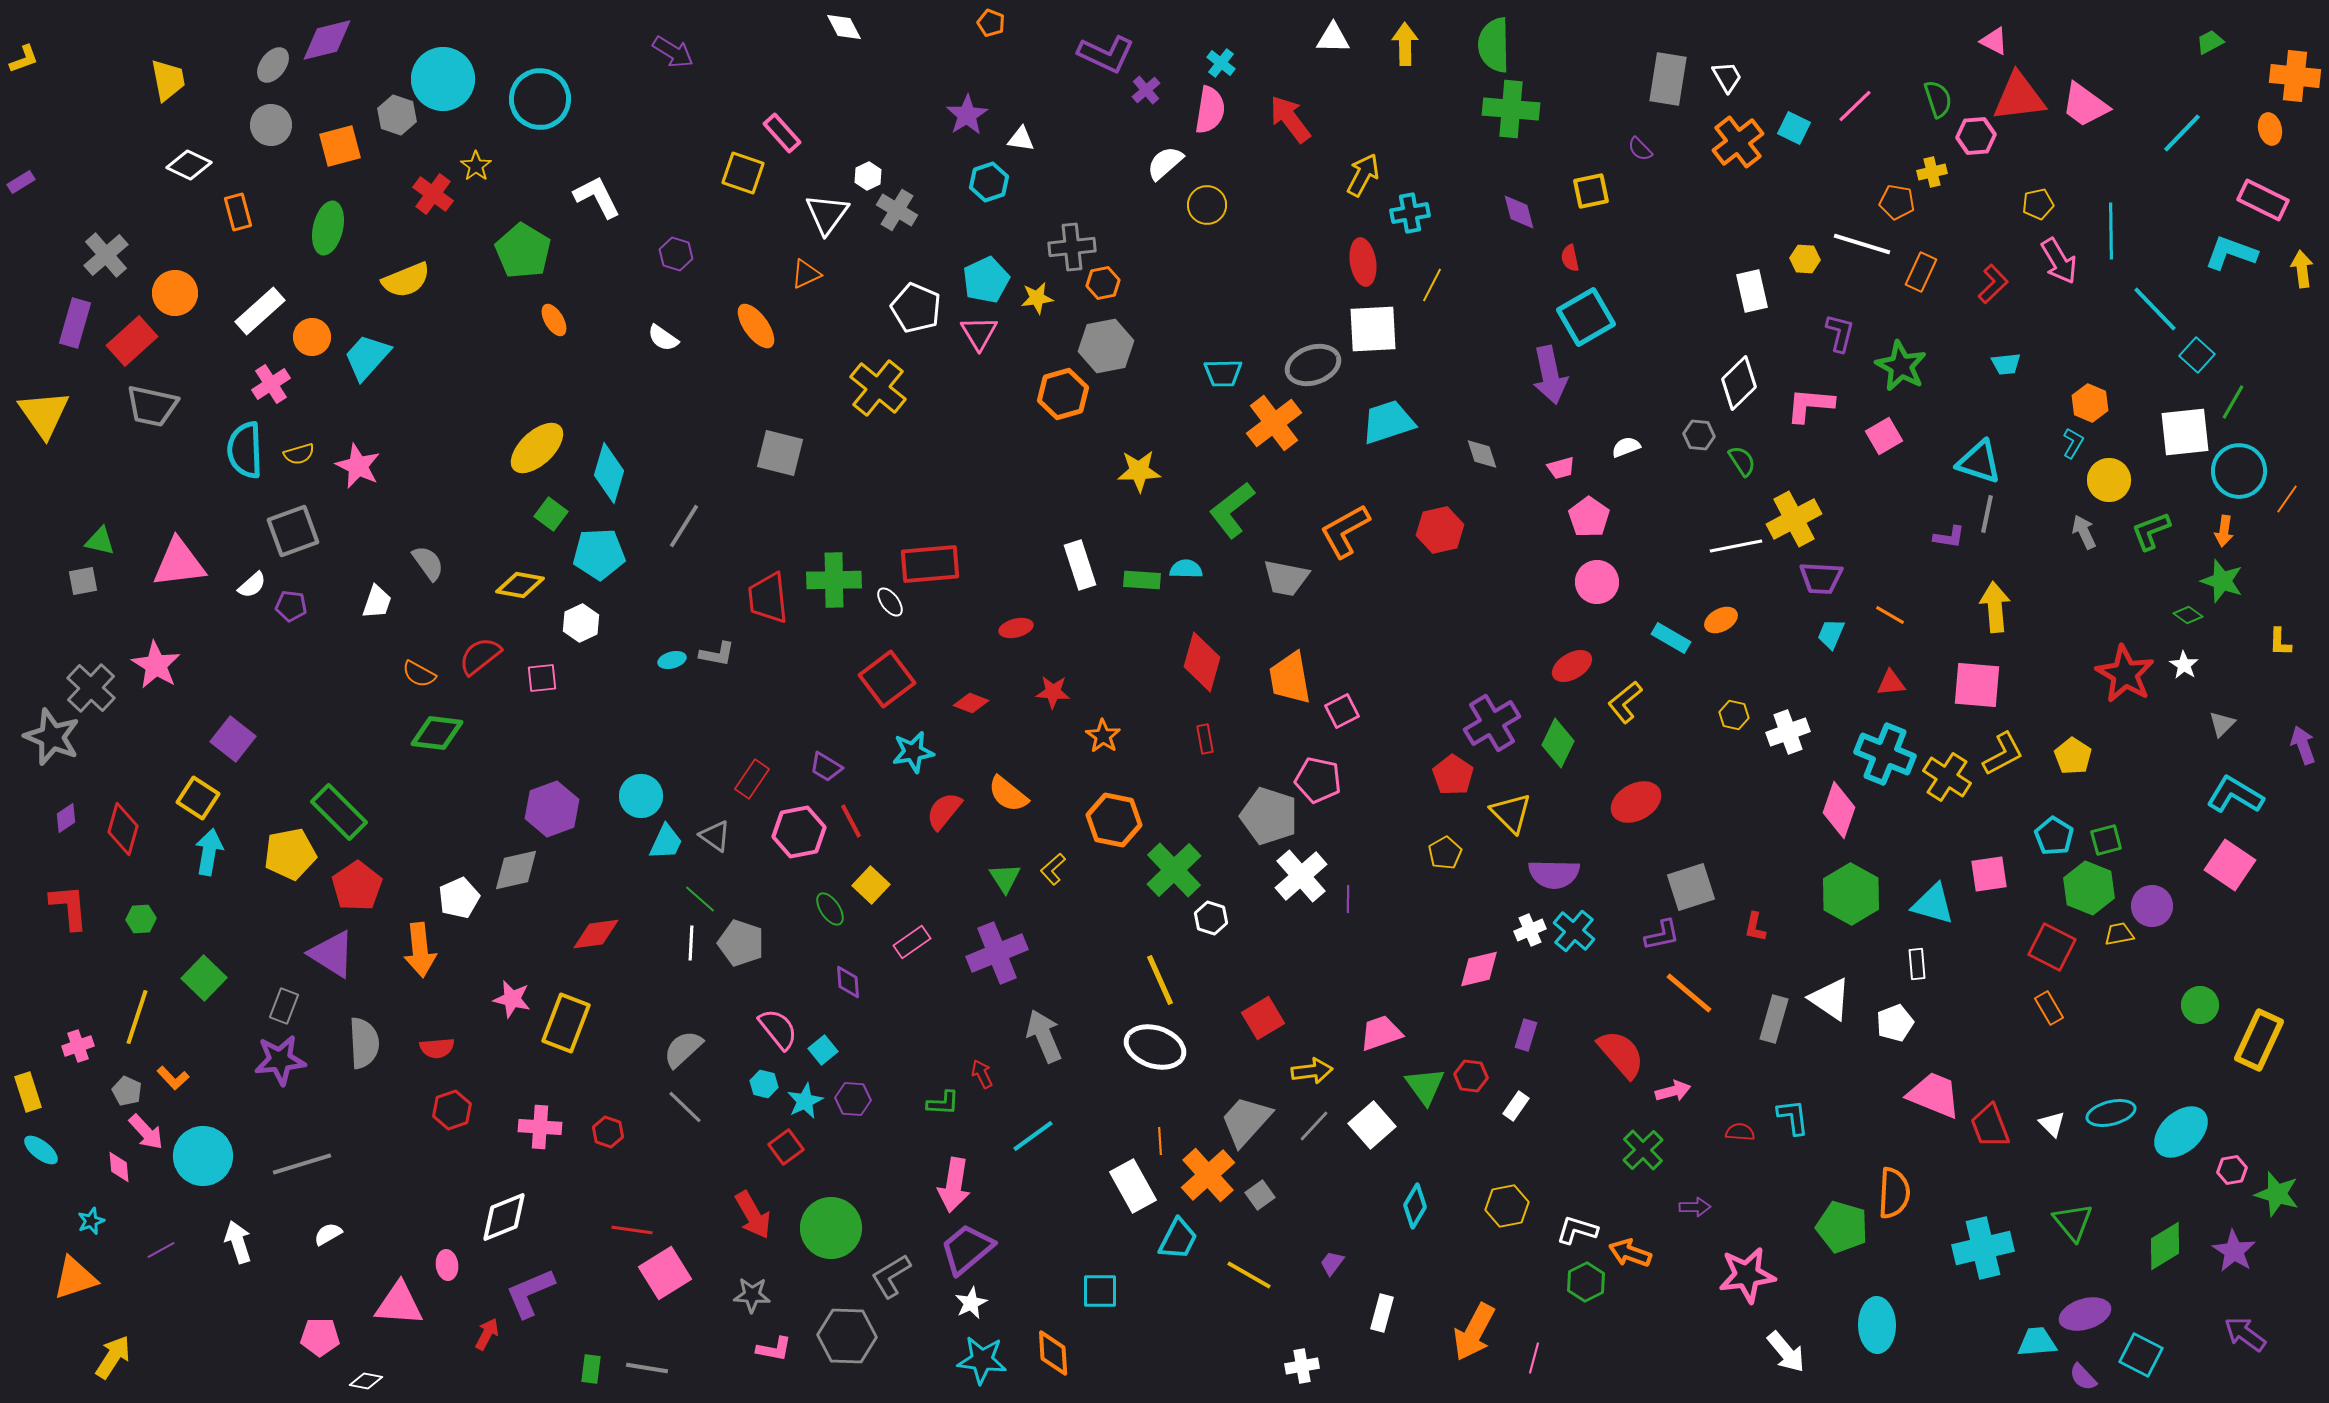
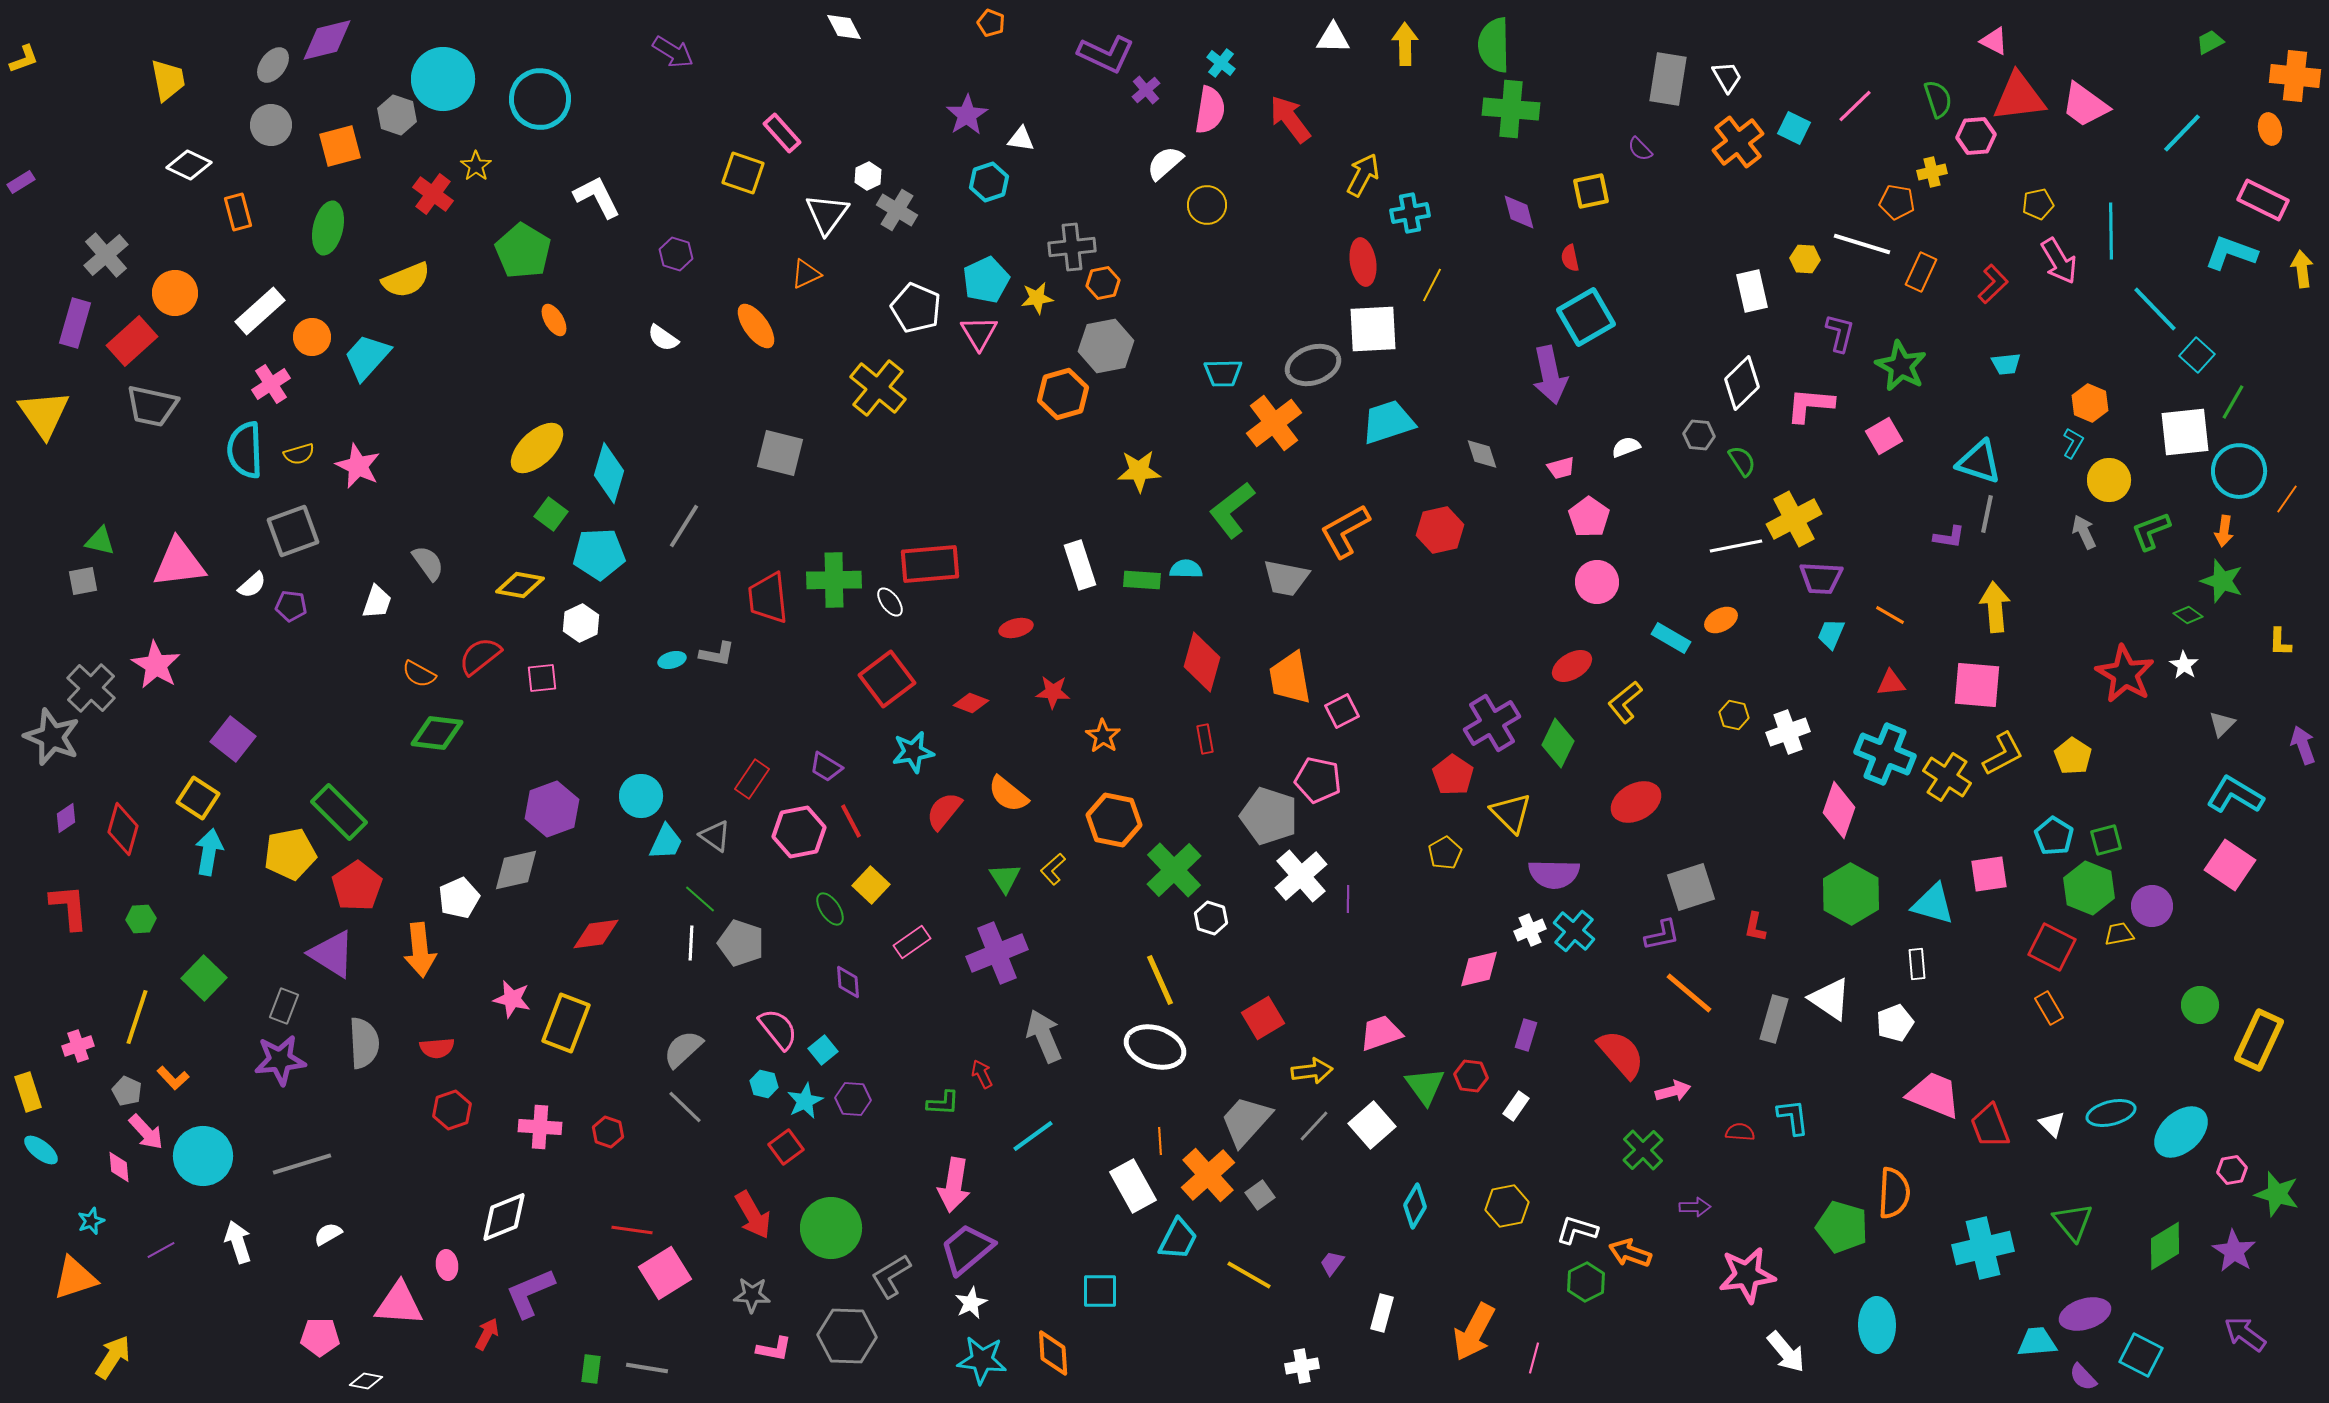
white diamond at (1739, 383): moved 3 px right
